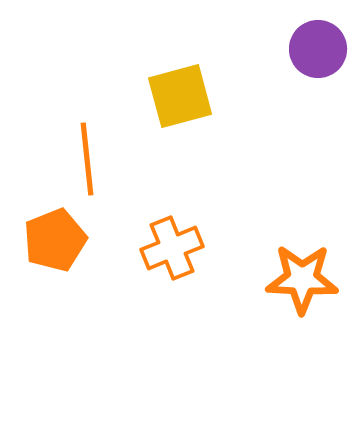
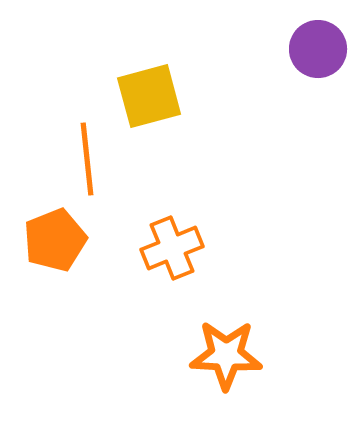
yellow square: moved 31 px left
orange star: moved 76 px left, 76 px down
